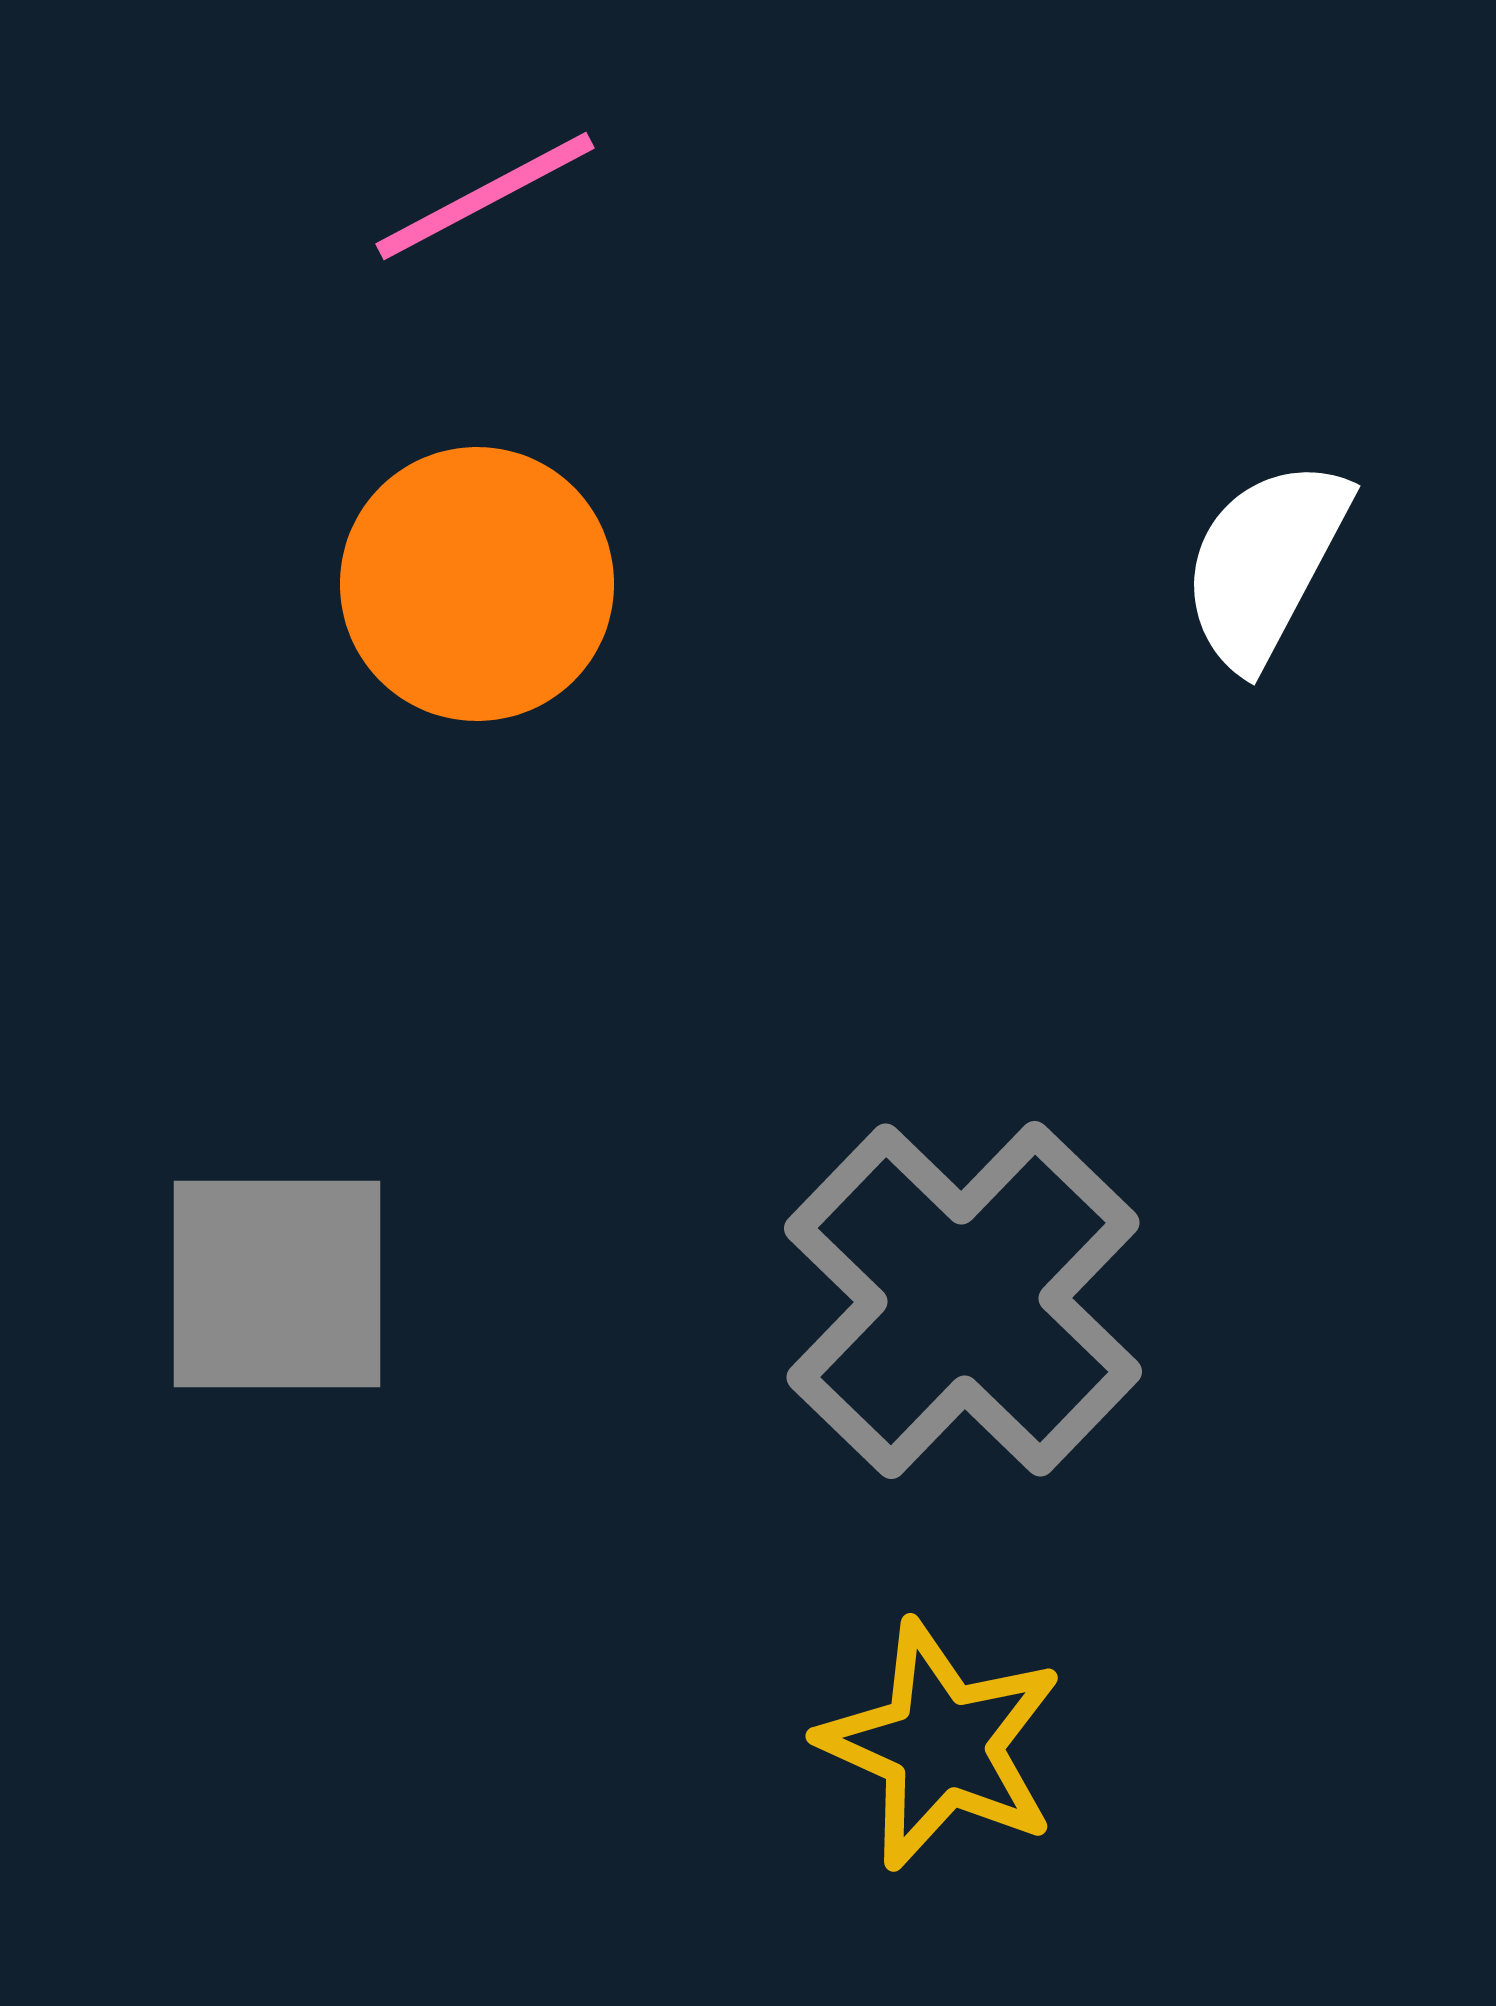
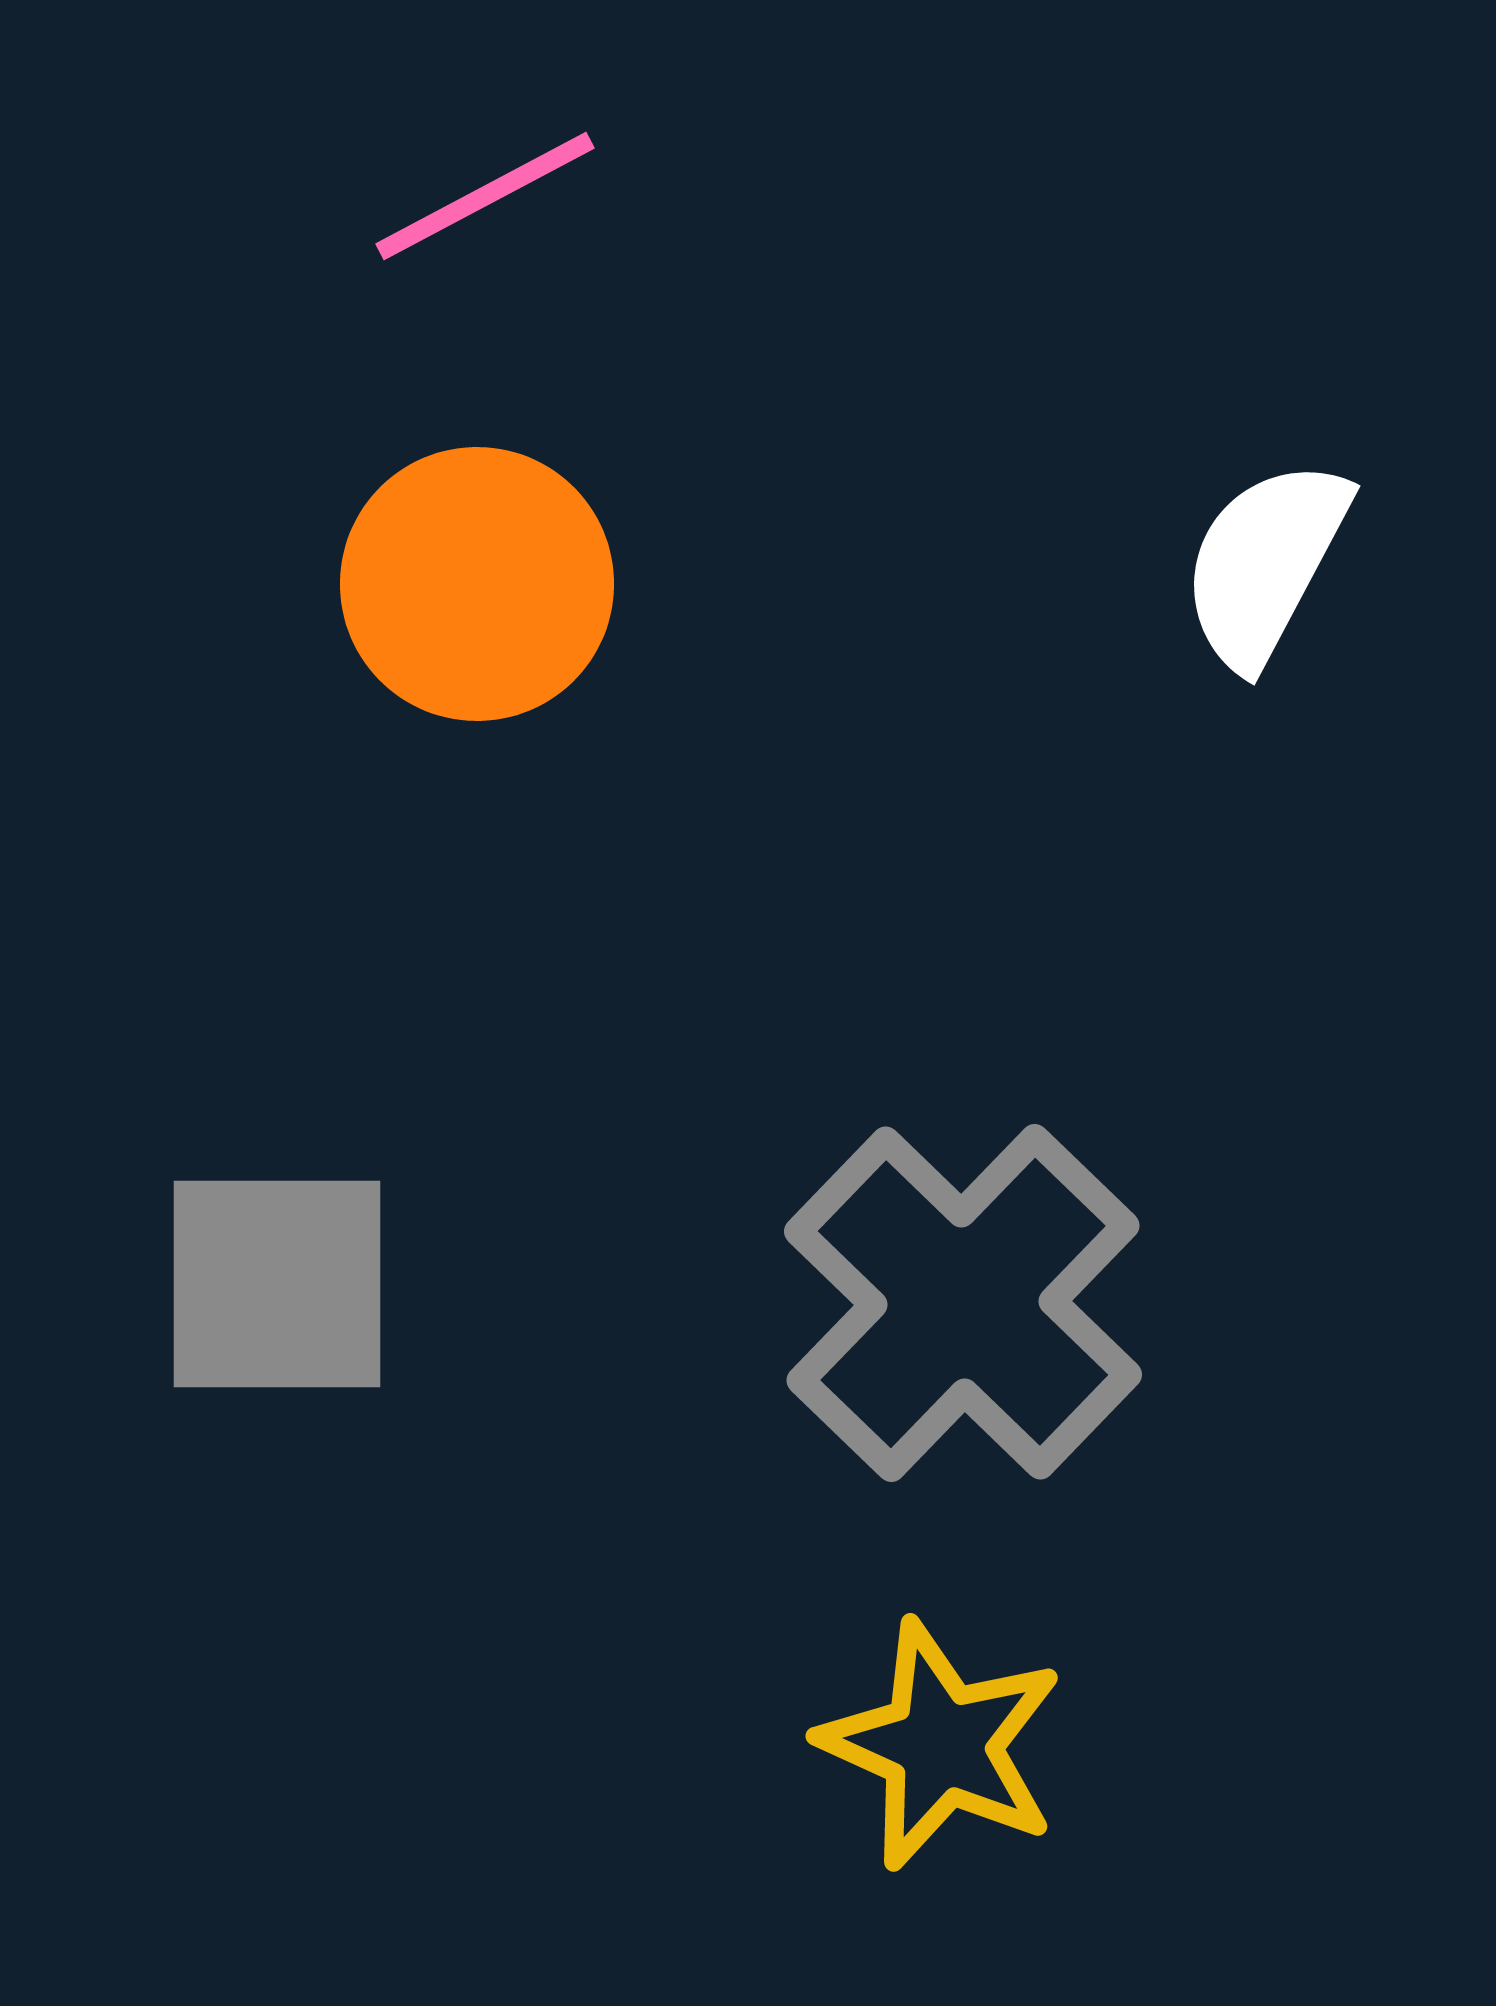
gray cross: moved 3 px down
